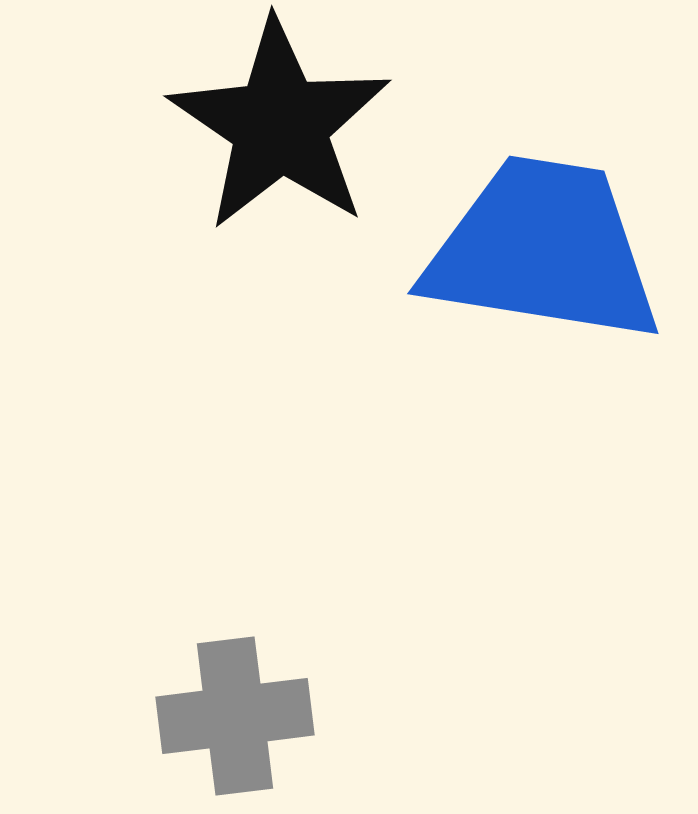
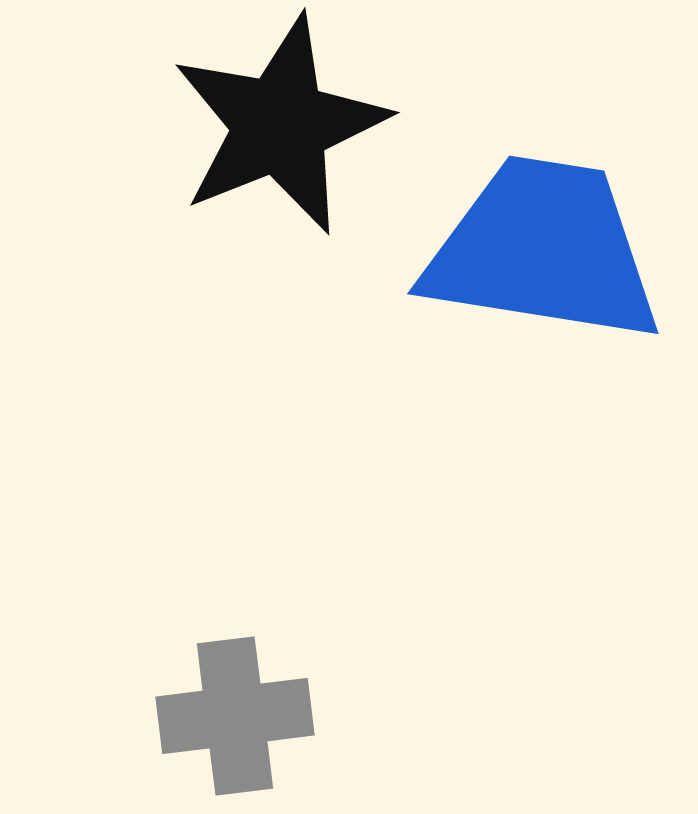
black star: rotated 16 degrees clockwise
